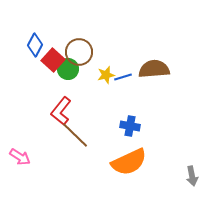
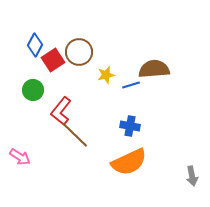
red square: rotated 15 degrees clockwise
green circle: moved 35 px left, 21 px down
blue line: moved 8 px right, 8 px down
